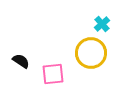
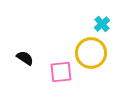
black semicircle: moved 4 px right, 3 px up
pink square: moved 8 px right, 2 px up
